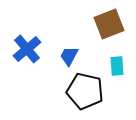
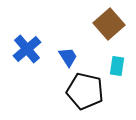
brown square: rotated 20 degrees counterclockwise
blue trapezoid: moved 1 px left, 1 px down; rotated 120 degrees clockwise
cyan rectangle: rotated 12 degrees clockwise
